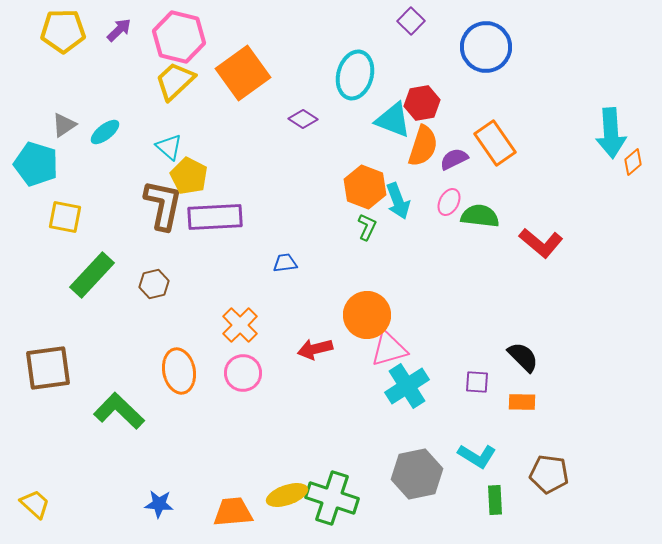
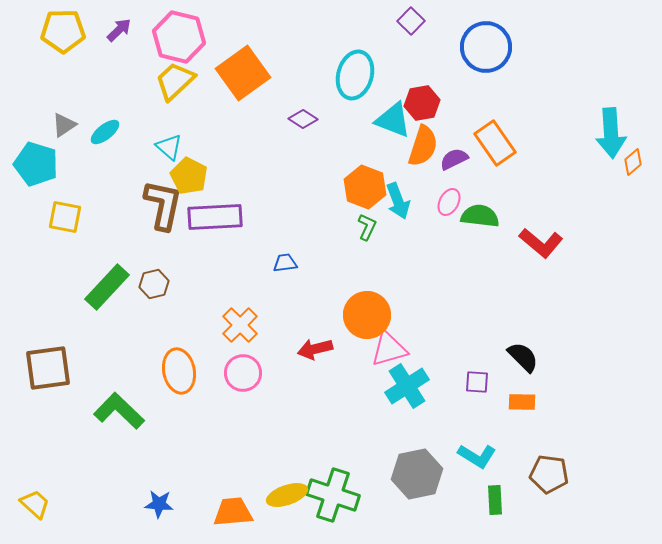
green rectangle at (92, 275): moved 15 px right, 12 px down
green cross at (332, 498): moved 1 px right, 3 px up
